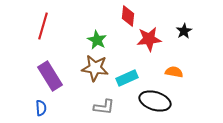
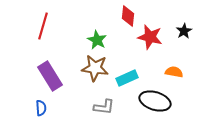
red star: moved 1 px right, 2 px up; rotated 20 degrees clockwise
